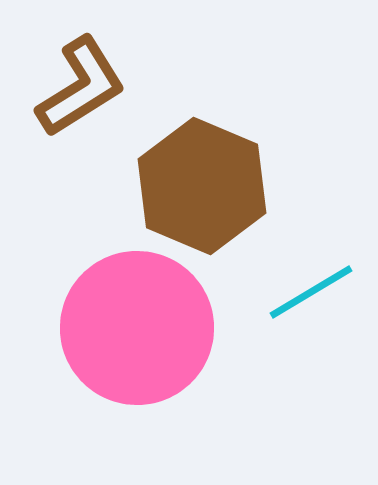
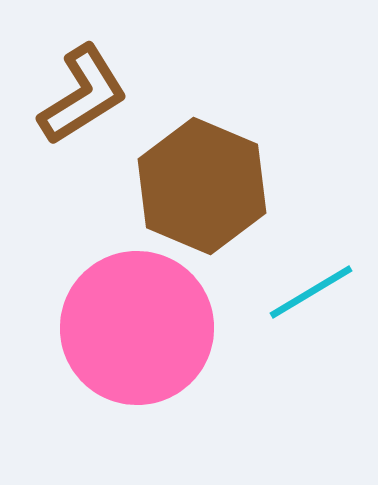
brown L-shape: moved 2 px right, 8 px down
